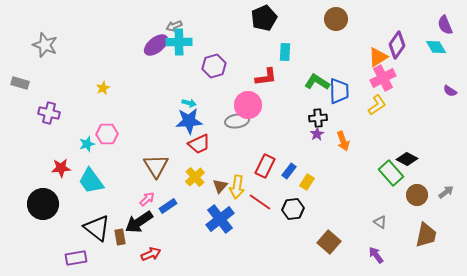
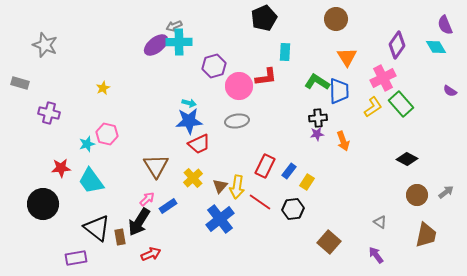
orange triangle at (378, 57): moved 31 px left; rotated 30 degrees counterclockwise
pink circle at (248, 105): moved 9 px left, 19 px up
yellow L-shape at (377, 105): moved 4 px left, 2 px down
pink hexagon at (107, 134): rotated 15 degrees clockwise
purple star at (317, 134): rotated 24 degrees clockwise
green rectangle at (391, 173): moved 10 px right, 69 px up
yellow cross at (195, 177): moved 2 px left, 1 px down
black arrow at (139, 222): rotated 24 degrees counterclockwise
